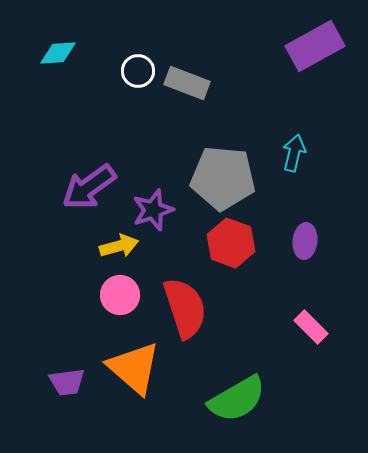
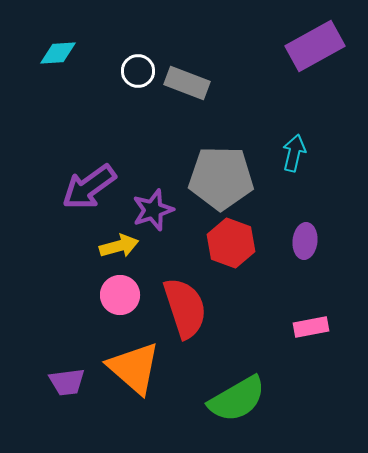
gray pentagon: moved 2 px left; rotated 4 degrees counterclockwise
pink rectangle: rotated 56 degrees counterclockwise
